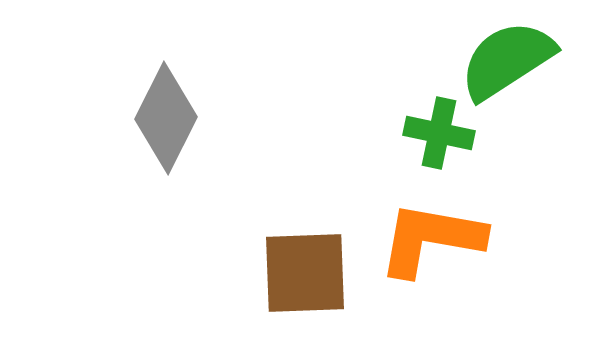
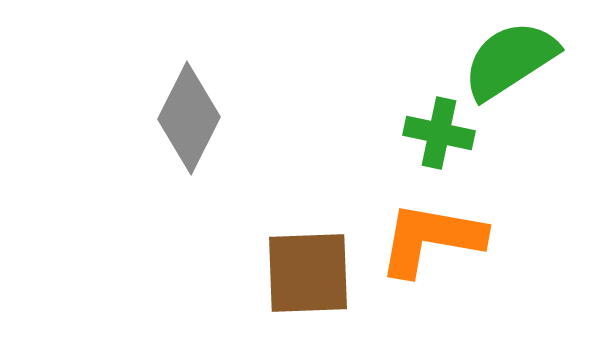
green semicircle: moved 3 px right
gray diamond: moved 23 px right
brown square: moved 3 px right
